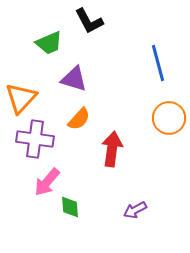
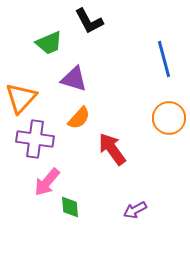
blue line: moved 6 px right, 4 px up
orange semicircle: moved 1 px up
red arrow: rotated 44 degrees counterclockwise
